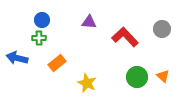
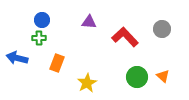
orange rectangle: rotated 30 degrees counterclockwise
yellow star: rotated 18 degrees clockwise
